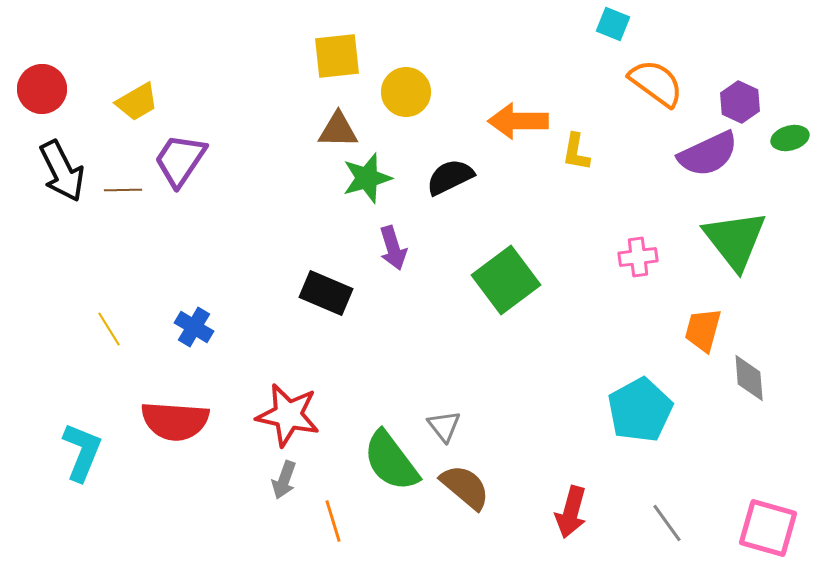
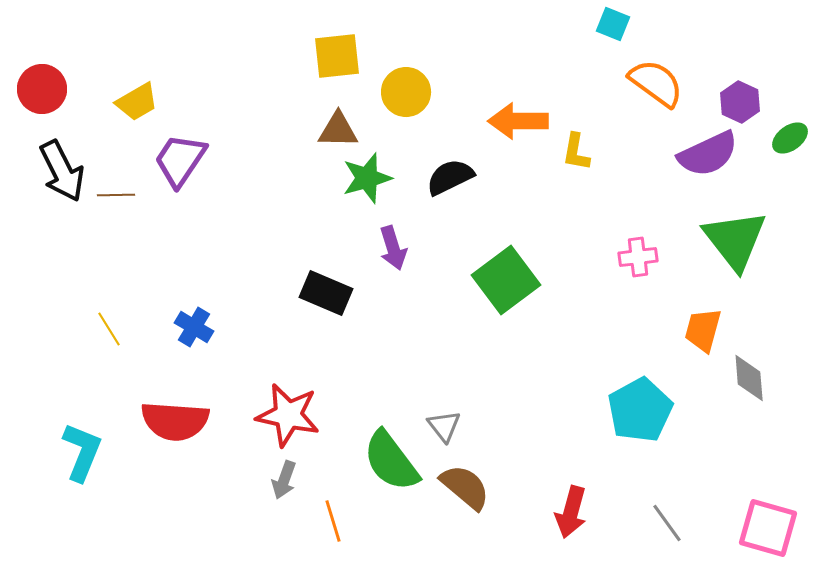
green ellipse: rotated 21 degrees counterclockwise
brown line: moved 7 px left, 5 px down
